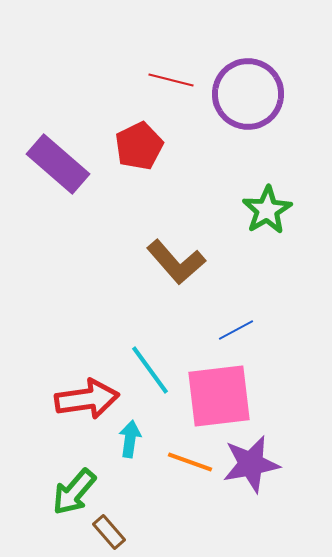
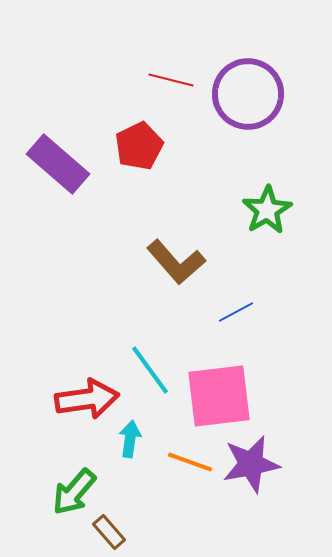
blue line: moved 18 px up
